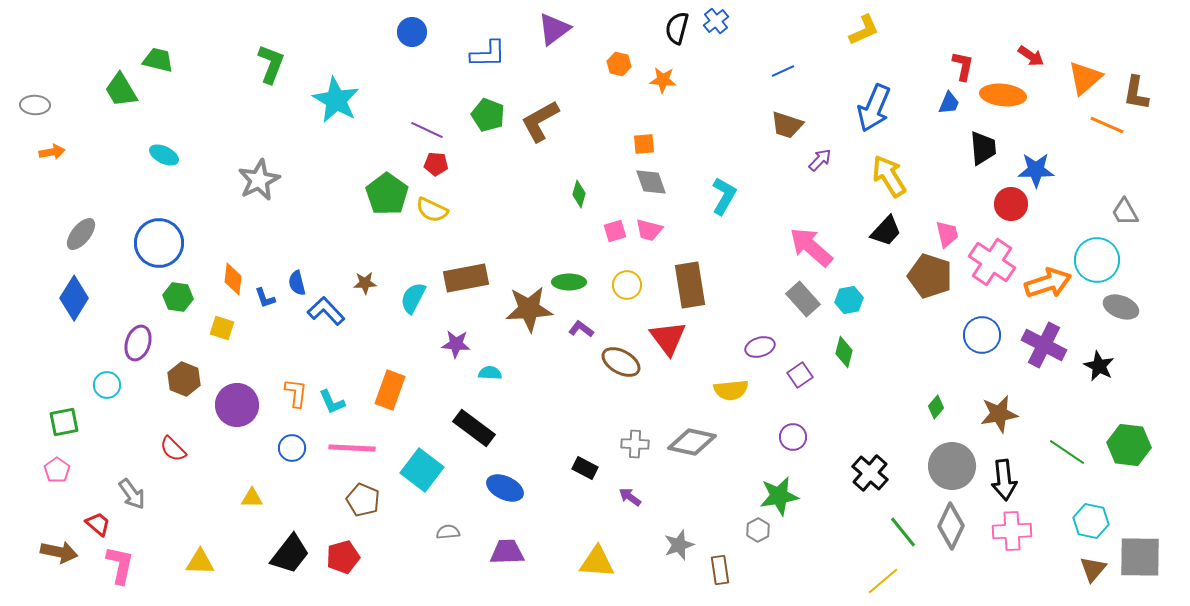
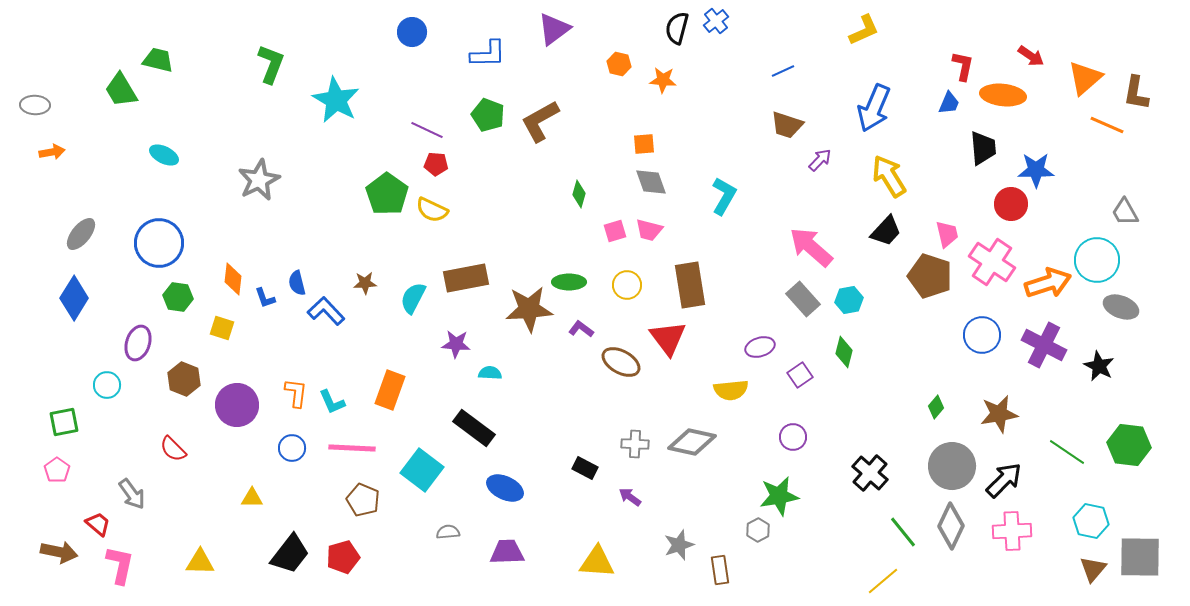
black arrow at (1004, 480): rotated 129 degrees counterclockwise
